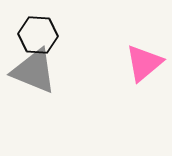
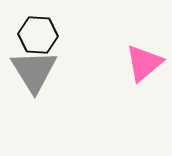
gray triangle: rotated 36 degrees clockwise
